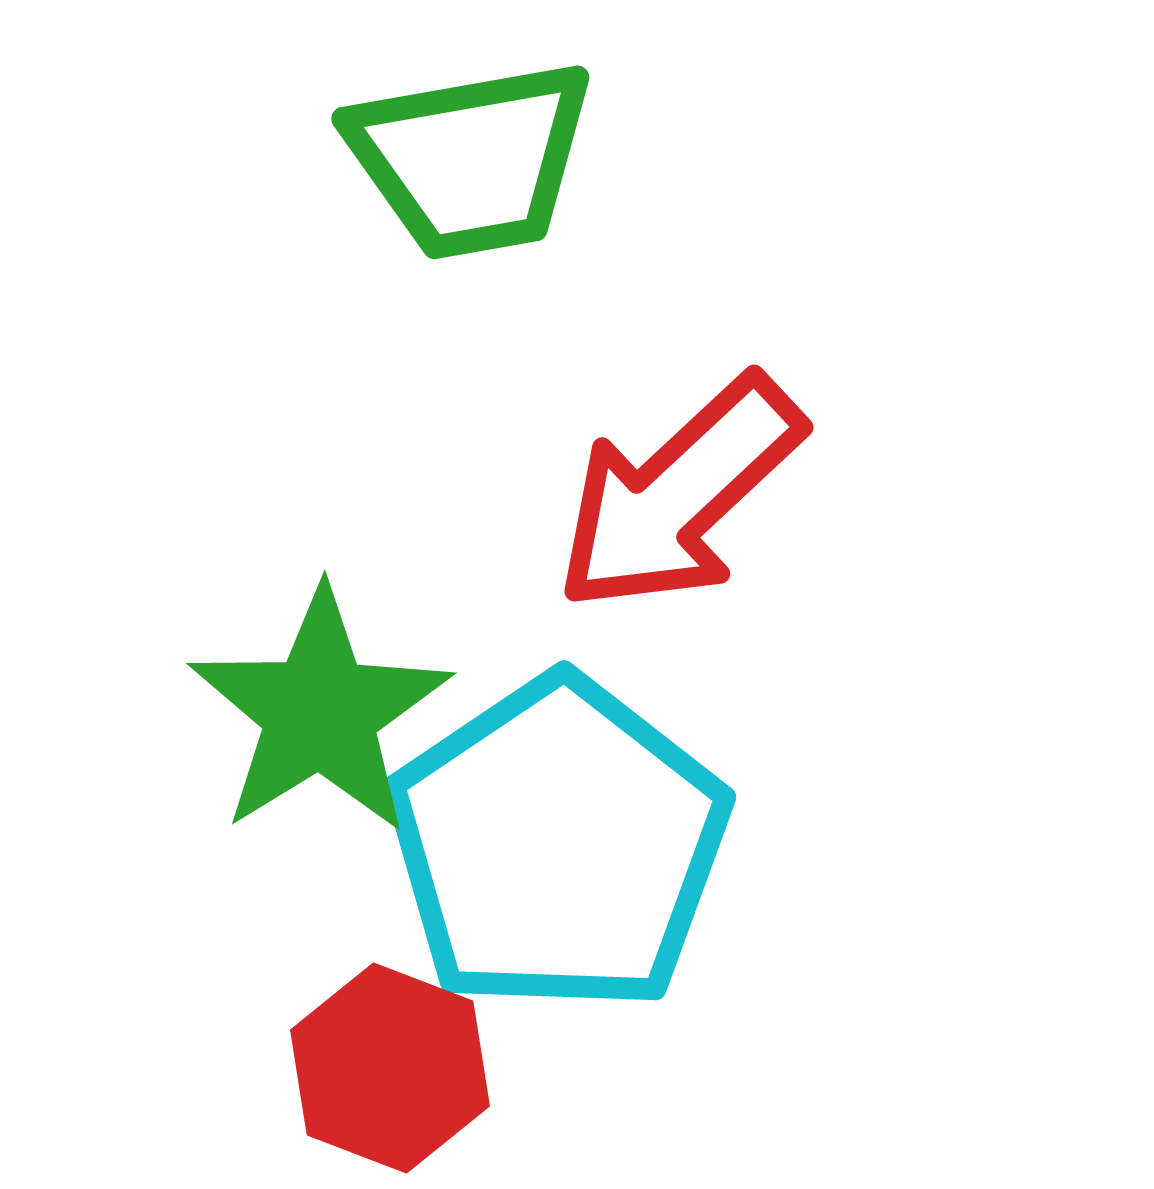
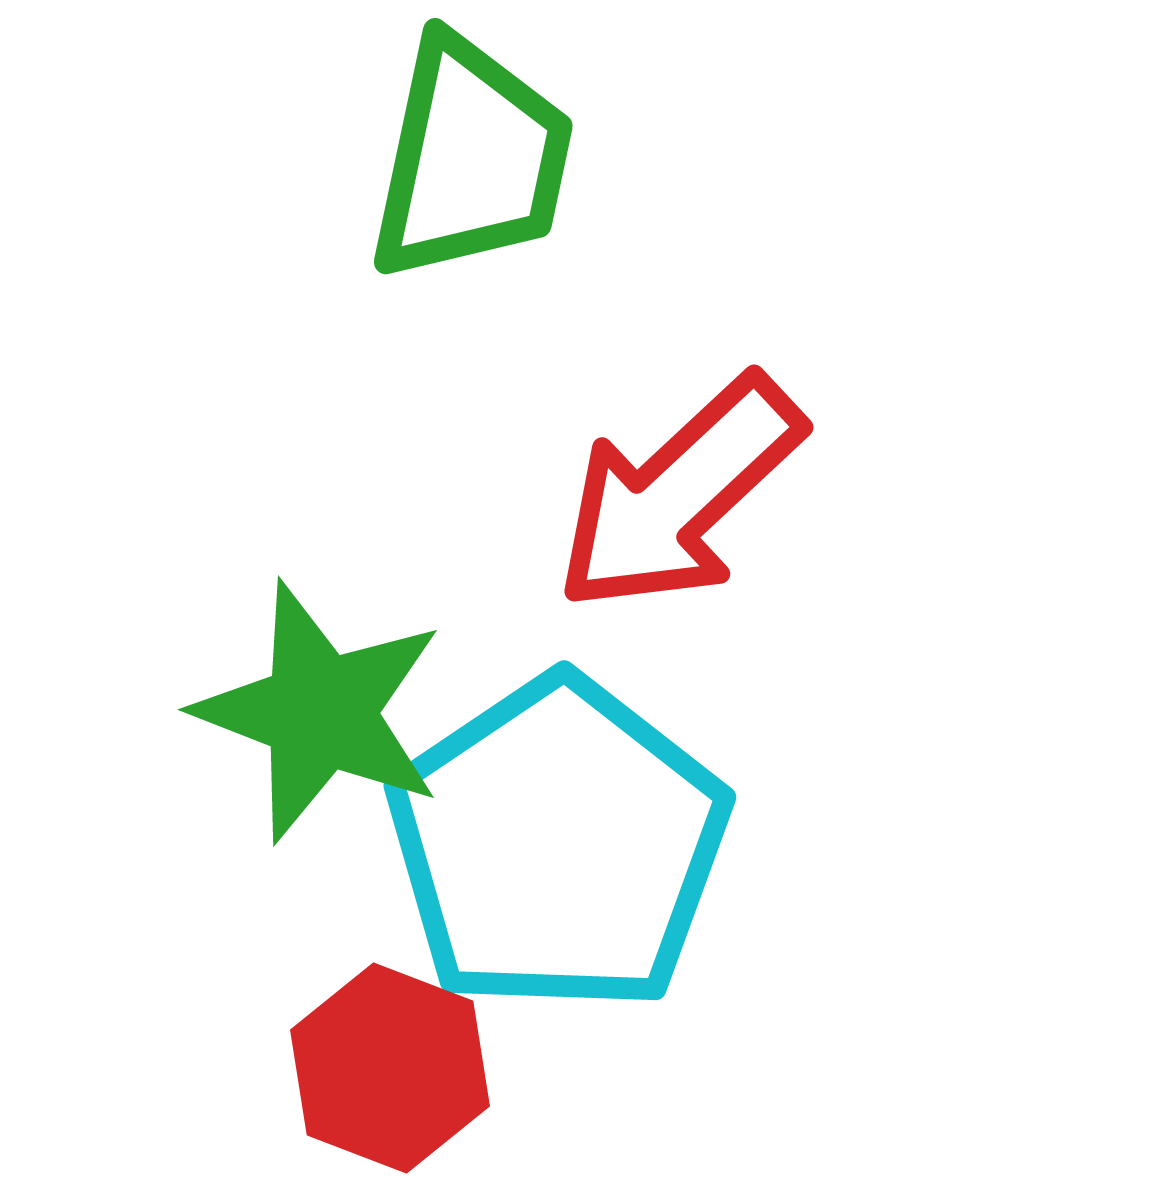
green trapezoid: rotated 68 degrees counterclockwise
green star: rotated 19 degrees counterclockwise
